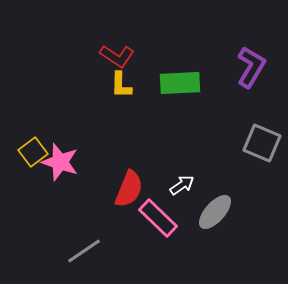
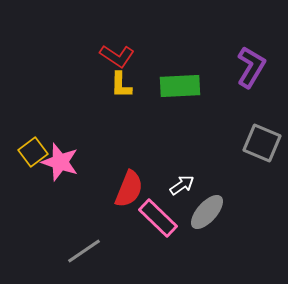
green rectangle: moved 3 px down
gray ellipse: moved 8 px left
